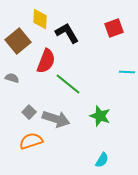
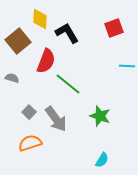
cyan line: moved 6 px up
gray arrow: rotated 36 degrees clockwise
orange semicircle: moved 1 px left, 2 px down
